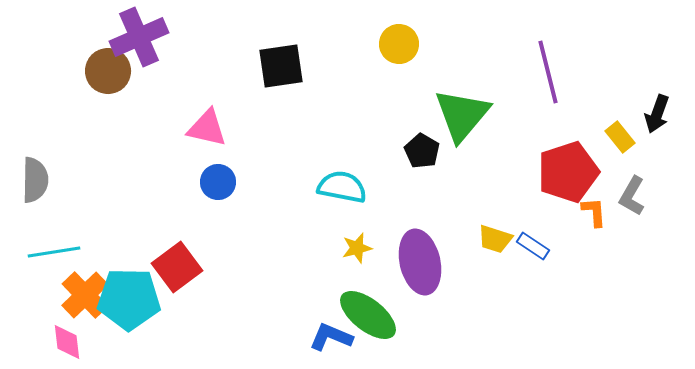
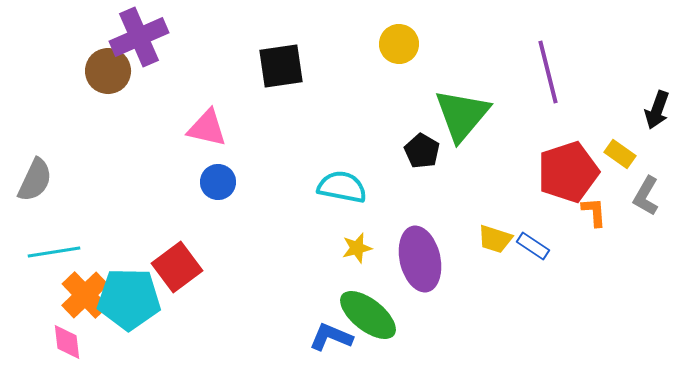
black arrow: moved 4 px up
yellow rectangle: moved 17 px down; rotated 16 degrees counterclockwise
gray semicircle: rotated 24 degrees clockwise
gray L-shape: moved 14 px right
purple ellipse: moved 3 px up
